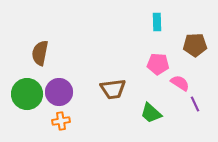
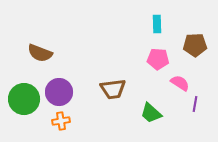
cyan rectangle: moved 2 px down
brown semicircle: rotated 80 degrees counterclockwise
pink pentagon: moved 5 px up
green circle: moved 3 px left, 5 px down
purple line: rotated 35 degrees clockwise
